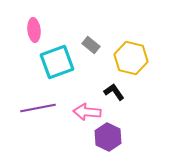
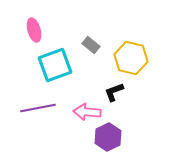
pink ellipse: rotated 10 degrees counterclockwise
cyan square: moved 2 px left, 3 px down
black L-shape: rotated 75 degrees counterclockwise
purple hexagon: rotated 8 degrees clockwise
